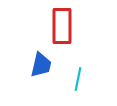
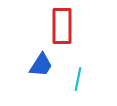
blue trapezoid: rotated 20 degrees clockwise
